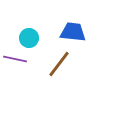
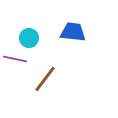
brown line: moved 14 px left, 15 px down
